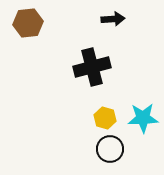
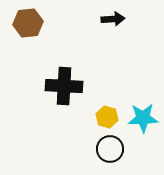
black cross: moved 28 px left, 19 px down; rotated 18 degrees clockwise
yellow hexagon: moved 2 px right, 1 px up
